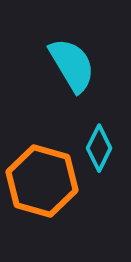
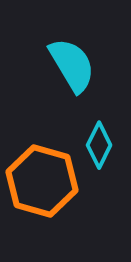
cyan diamond: moved 3 px up
